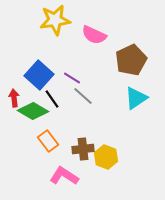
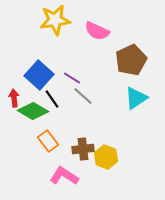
pink semicircle: moved 3 px right, 4 px up
